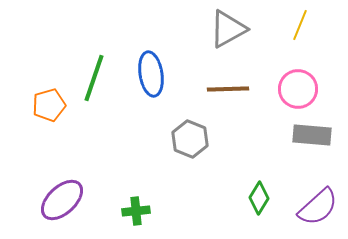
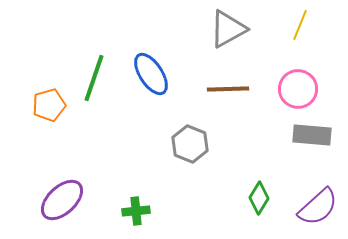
blue ellipse: rotated 24 degrees counterclockwise
gray hexagon: moved 5 px down
